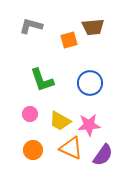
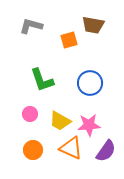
brown trapezoid: moved 2 px up; rotated 15 degrees clockwise
purple semicircle: moved 3 px right, 4 px up
